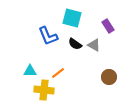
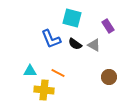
blue L-shape: moved 3 px right, 3 px down
orange line: rotated 64 degrees clockwise
